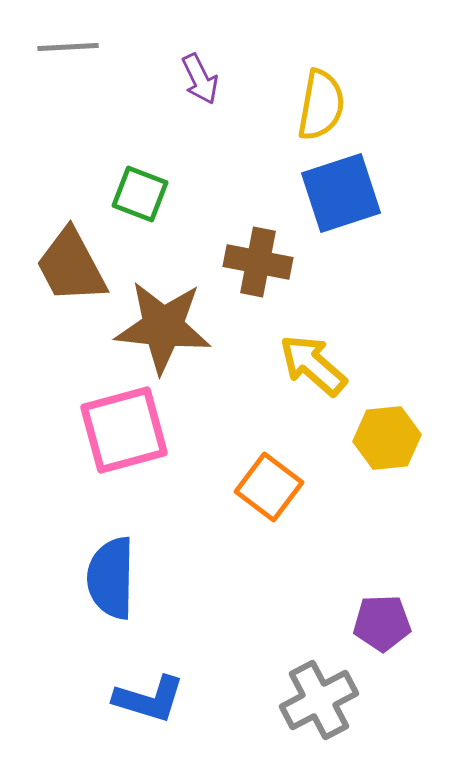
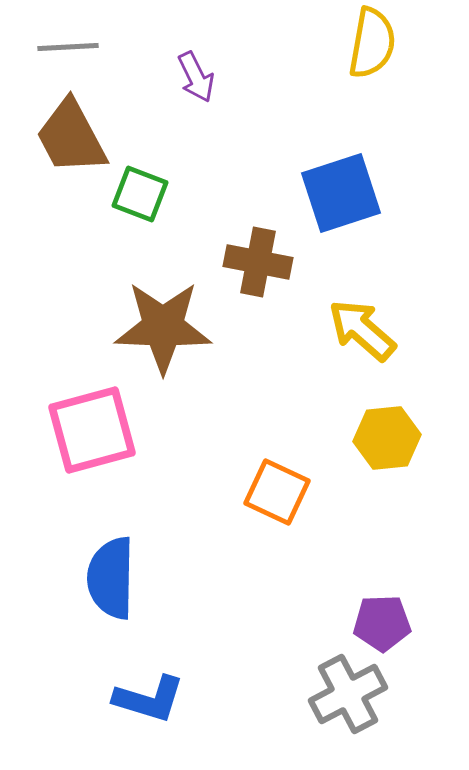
purple arrow: moved 4 px left, 2 px up
yellow semicircle: moved 51 px right, 62 px up
brown trapezoid: moved 129 px up
brown star: rotated 4 degrees counterclockwise
yellow arrow: moved 49 px right, 35 px up
pink square: moved 32 px left
orange square: moved 8 px right, 5 px down; rotated 12 degrees counterclockwise
gray cross: moved 29 px right, 6 px up
